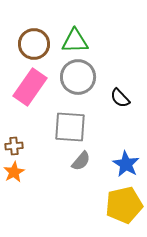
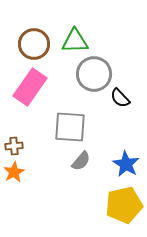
gray circle: moved 16 px right, 3 px up
